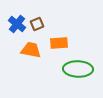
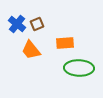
orange rectangle: moved 6 px right
orange trapezoid: rotated 140 degrees counterclockwise
green ellipse: moved 1 px right, 1 px up
